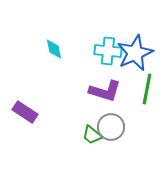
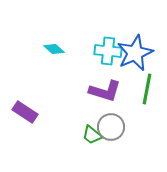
cyan diamond: rotated 35 degrees counterclockwise
